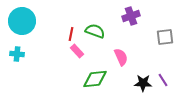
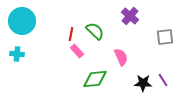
purple cross: moved 1 px left; rotated 30 degrees counterclockwise
green semicircle: rotated 24 degrees clockwise
